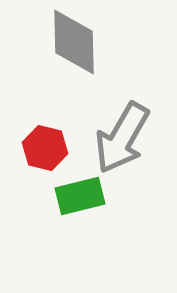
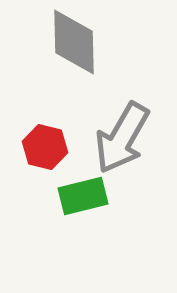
red hexagon: moved 1 px up
green rectangle: moved 3 px right
